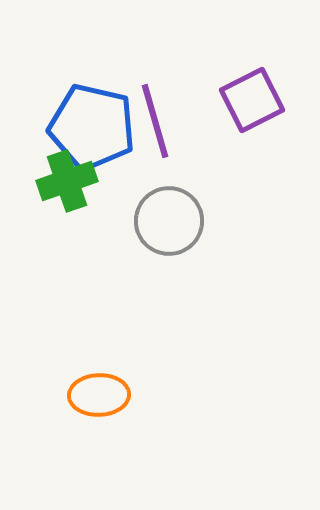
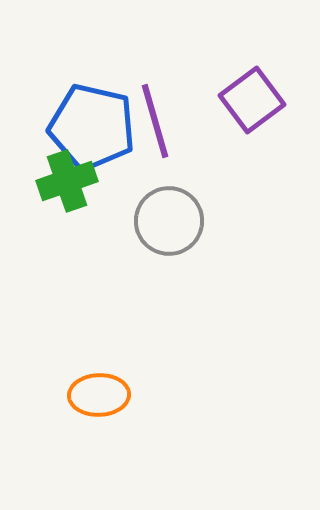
purple square: rotated 10 degrees counterclockwise
